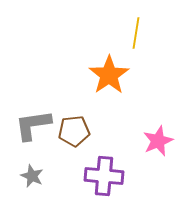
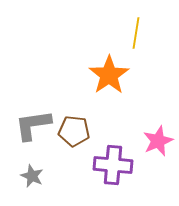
brown pentagon: rotated 12 degrees clockwise
purple cross: moved 9 px right, 11 px up
